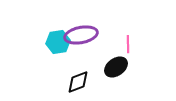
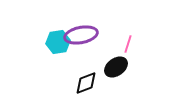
pink line: rotated 18 degrees clockwise
black diamond: moved 8 px right, 1 px down
